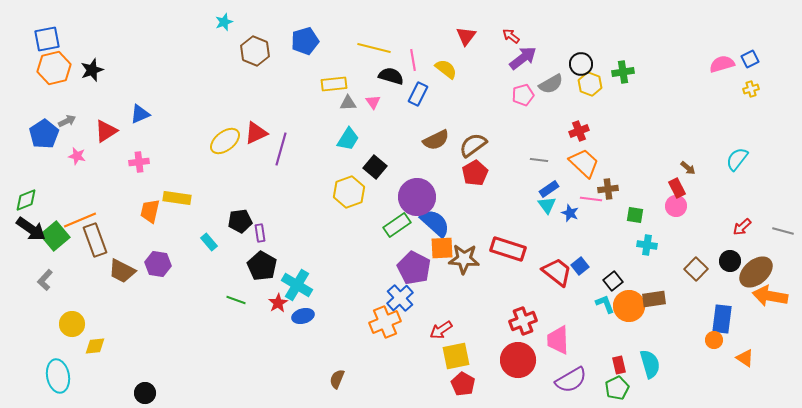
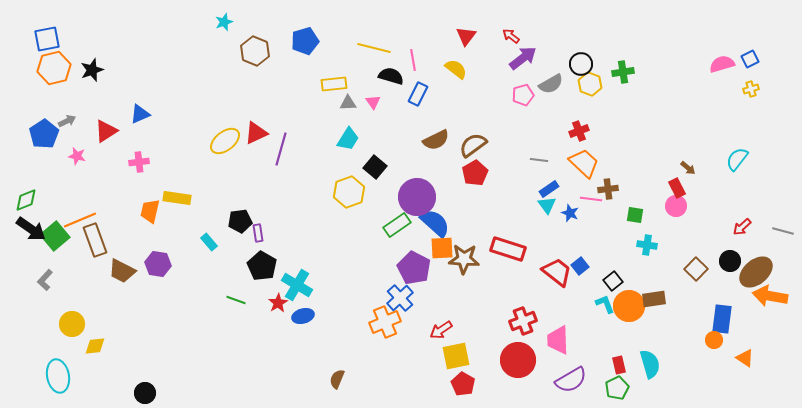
yellow semicircle at (446, 69): moved 10 px right
purple rectangle at (260, 233): moved 2 px left
